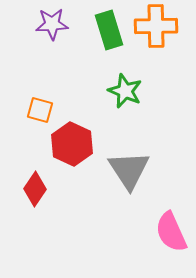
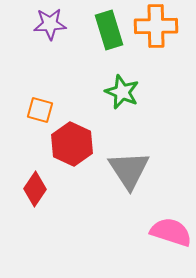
purple star: moved 2 px left
green star: moved 3 px left, 1 px down
pink semicircle: rotated 132 degrees clockwise
